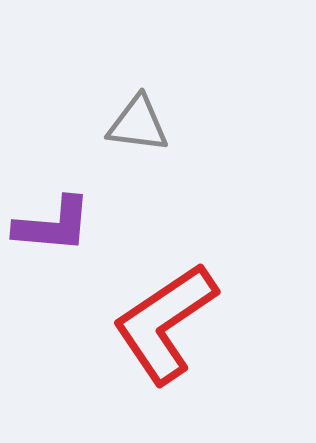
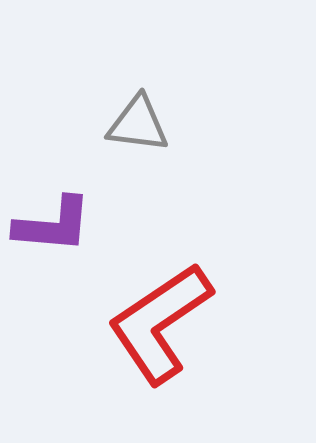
red L-shape: moved 5 px left
